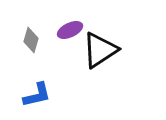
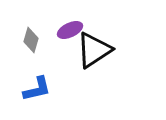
black triangle: moved 6 px left
blue L-shape: moved 6 px up
